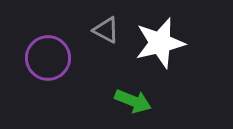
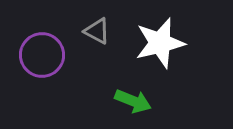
gray triangle: moved 9 px left, 1 px down
purple circle: moved 6 px left, 3 px up
